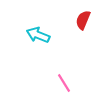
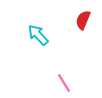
cyan arrow: rotated 25 degrees clockwise
